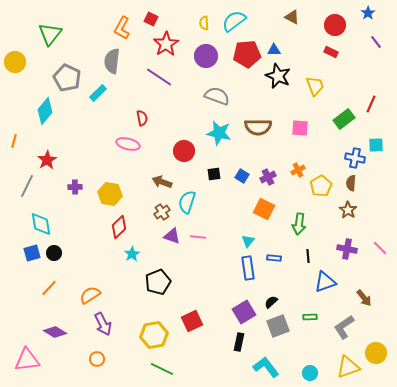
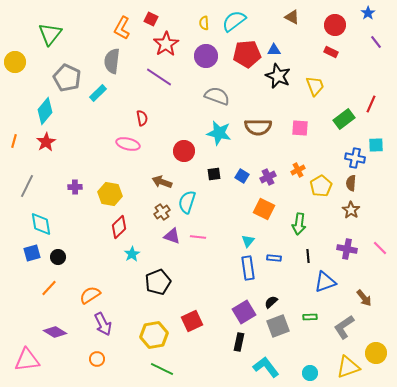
red star at (47, 160): moved 1 px left, 18 px up
brown star at (348, 210): moved 3 px right
black circle at (54, 253): moved 4 px right, 4 px down
